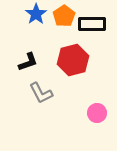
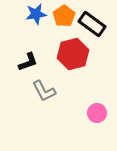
blue star: rotated 25 degrees clockwise
black rectangle: rotated 36 degrees clockwise
red hexagon: moved 6 px up
gray L-shape: moved 3 px right, 2 px up
